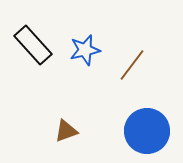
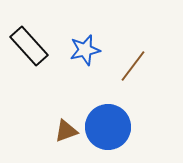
black rectangle: moved 4 px left, 1 px down
brown line: moved 1 px right, 1 px down
blue circle: moved 39 px left, 4 px up
